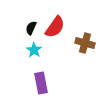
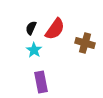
red semicircle: moved 2 px down
purple rectangle: moved 1 px up
